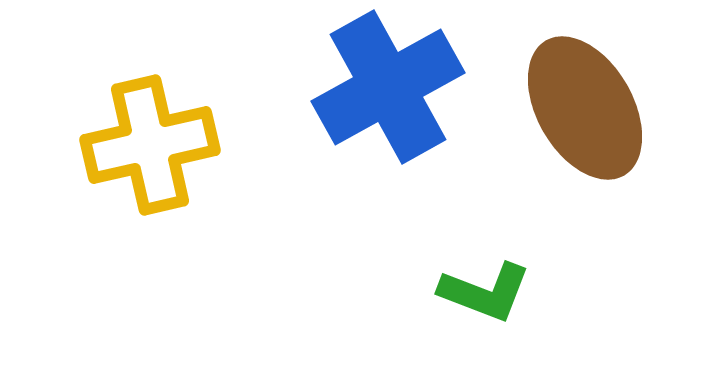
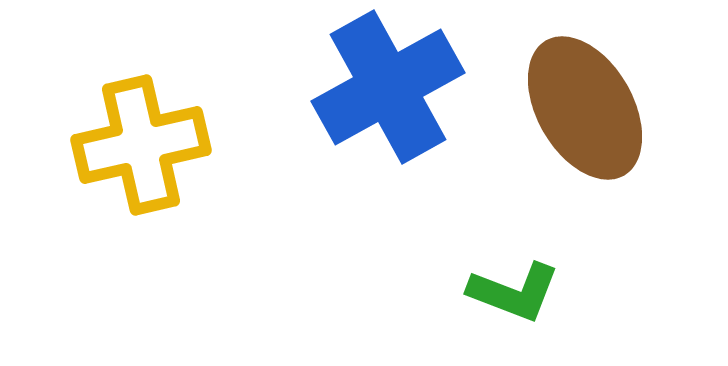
yellow cross: moved 9 px left
green L-shape: moved 29 px right
